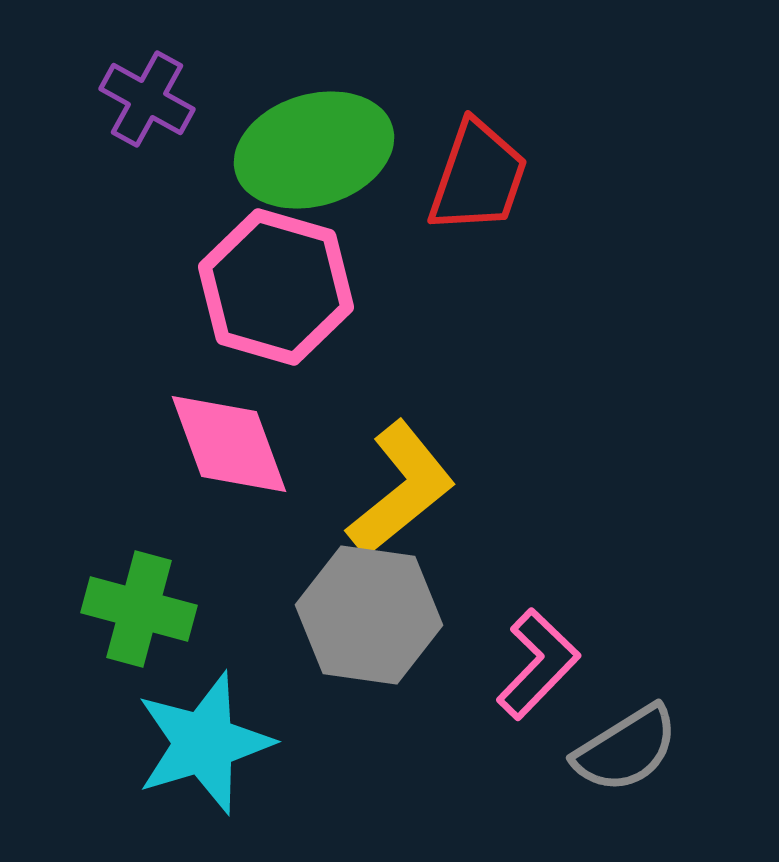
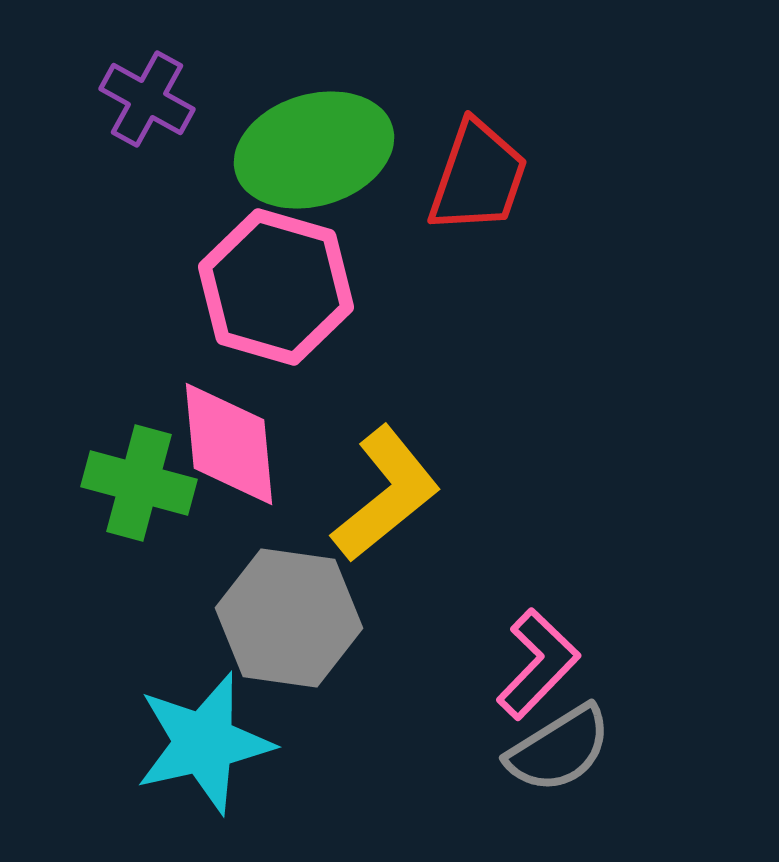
pink diamond: rotated 15 degrees clockwise
yellow L-shape: moved 15 px left, 5 px down
green cross: moved 126 px up
gray hexagon: moved 80 px left, 3 px down
cyan star: rotated 4 degrees clockwise
gray semicircle: moved 67 px left
